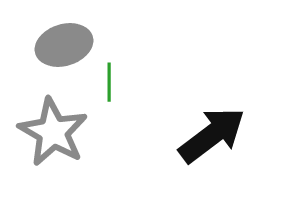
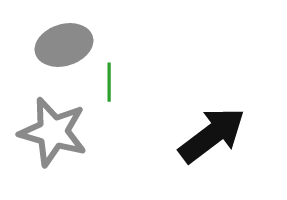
gray star: rotated 14 degrees counterclockwise
